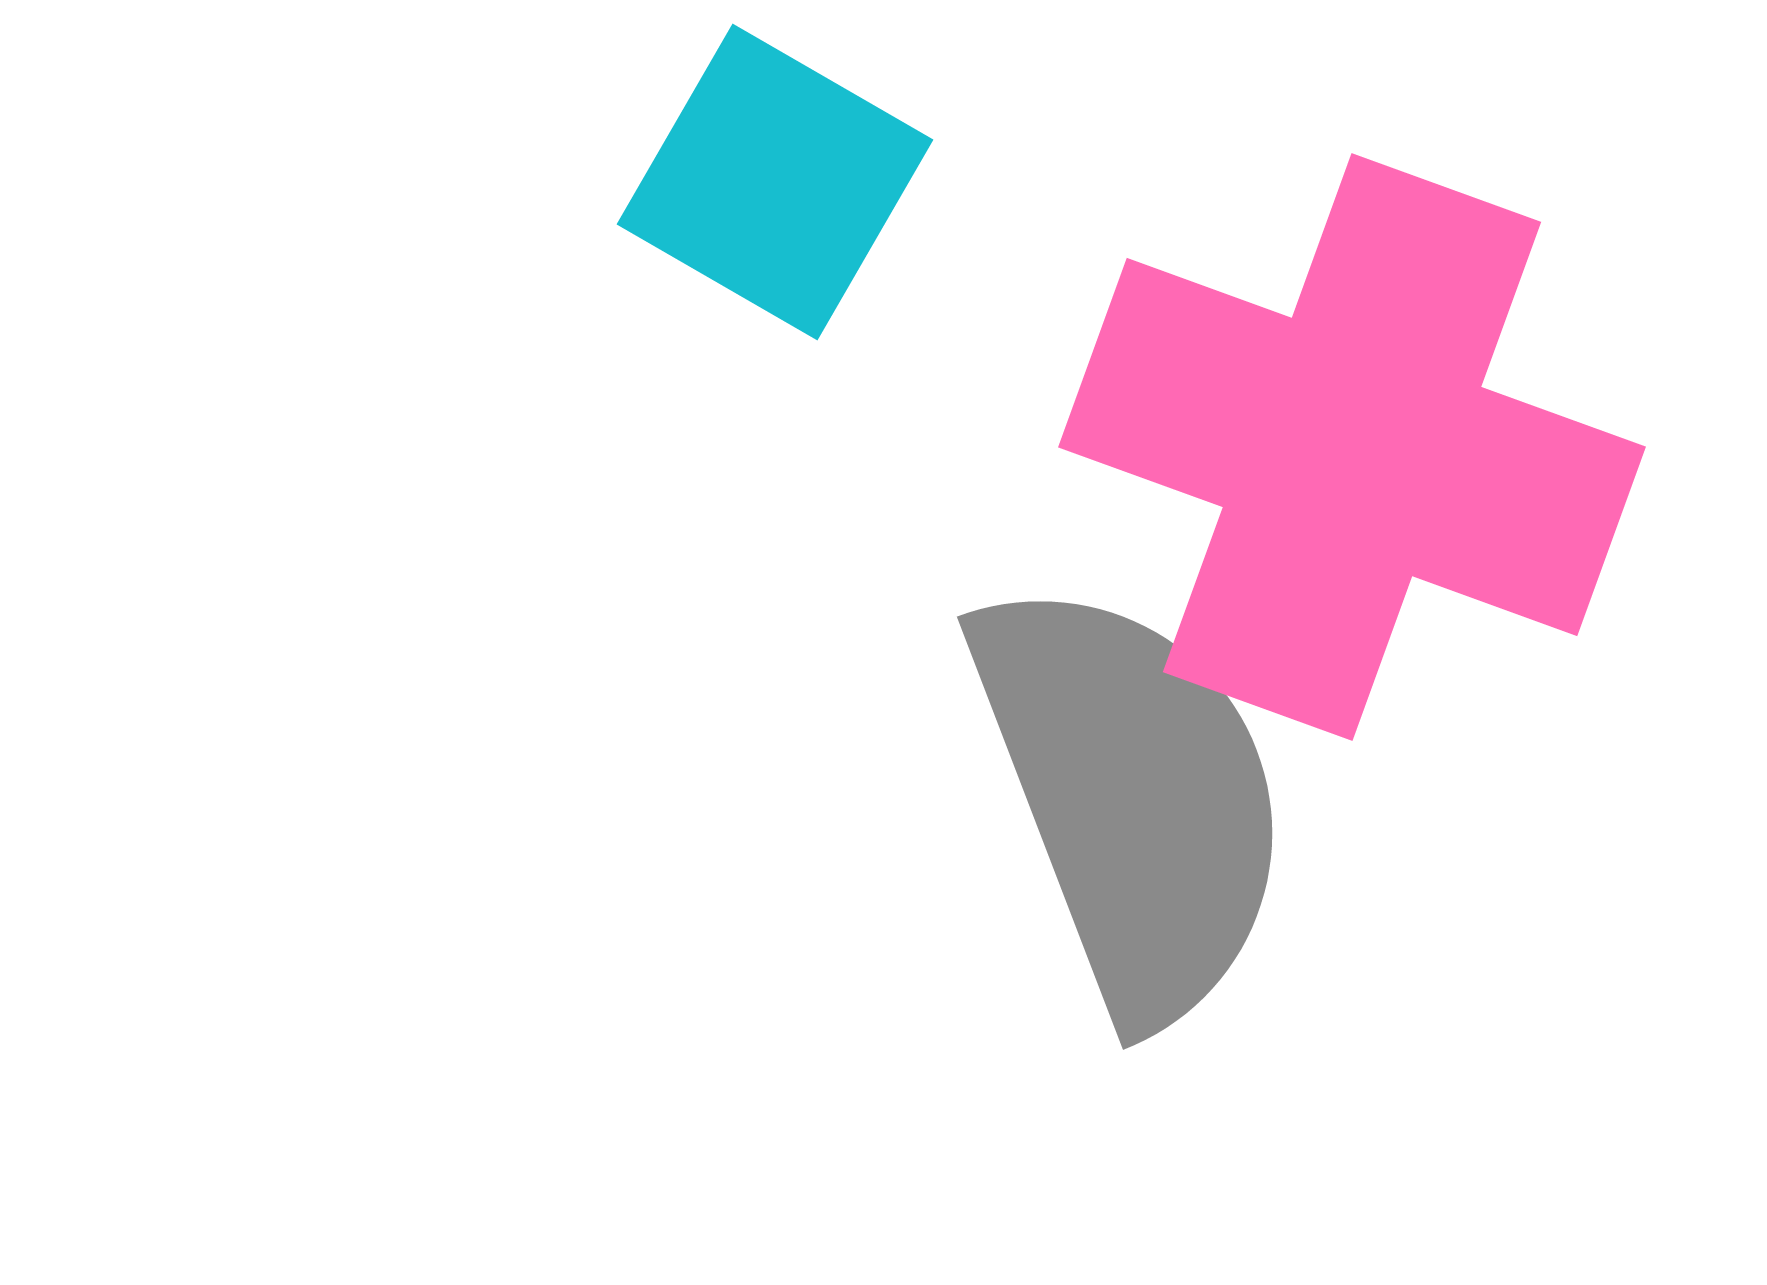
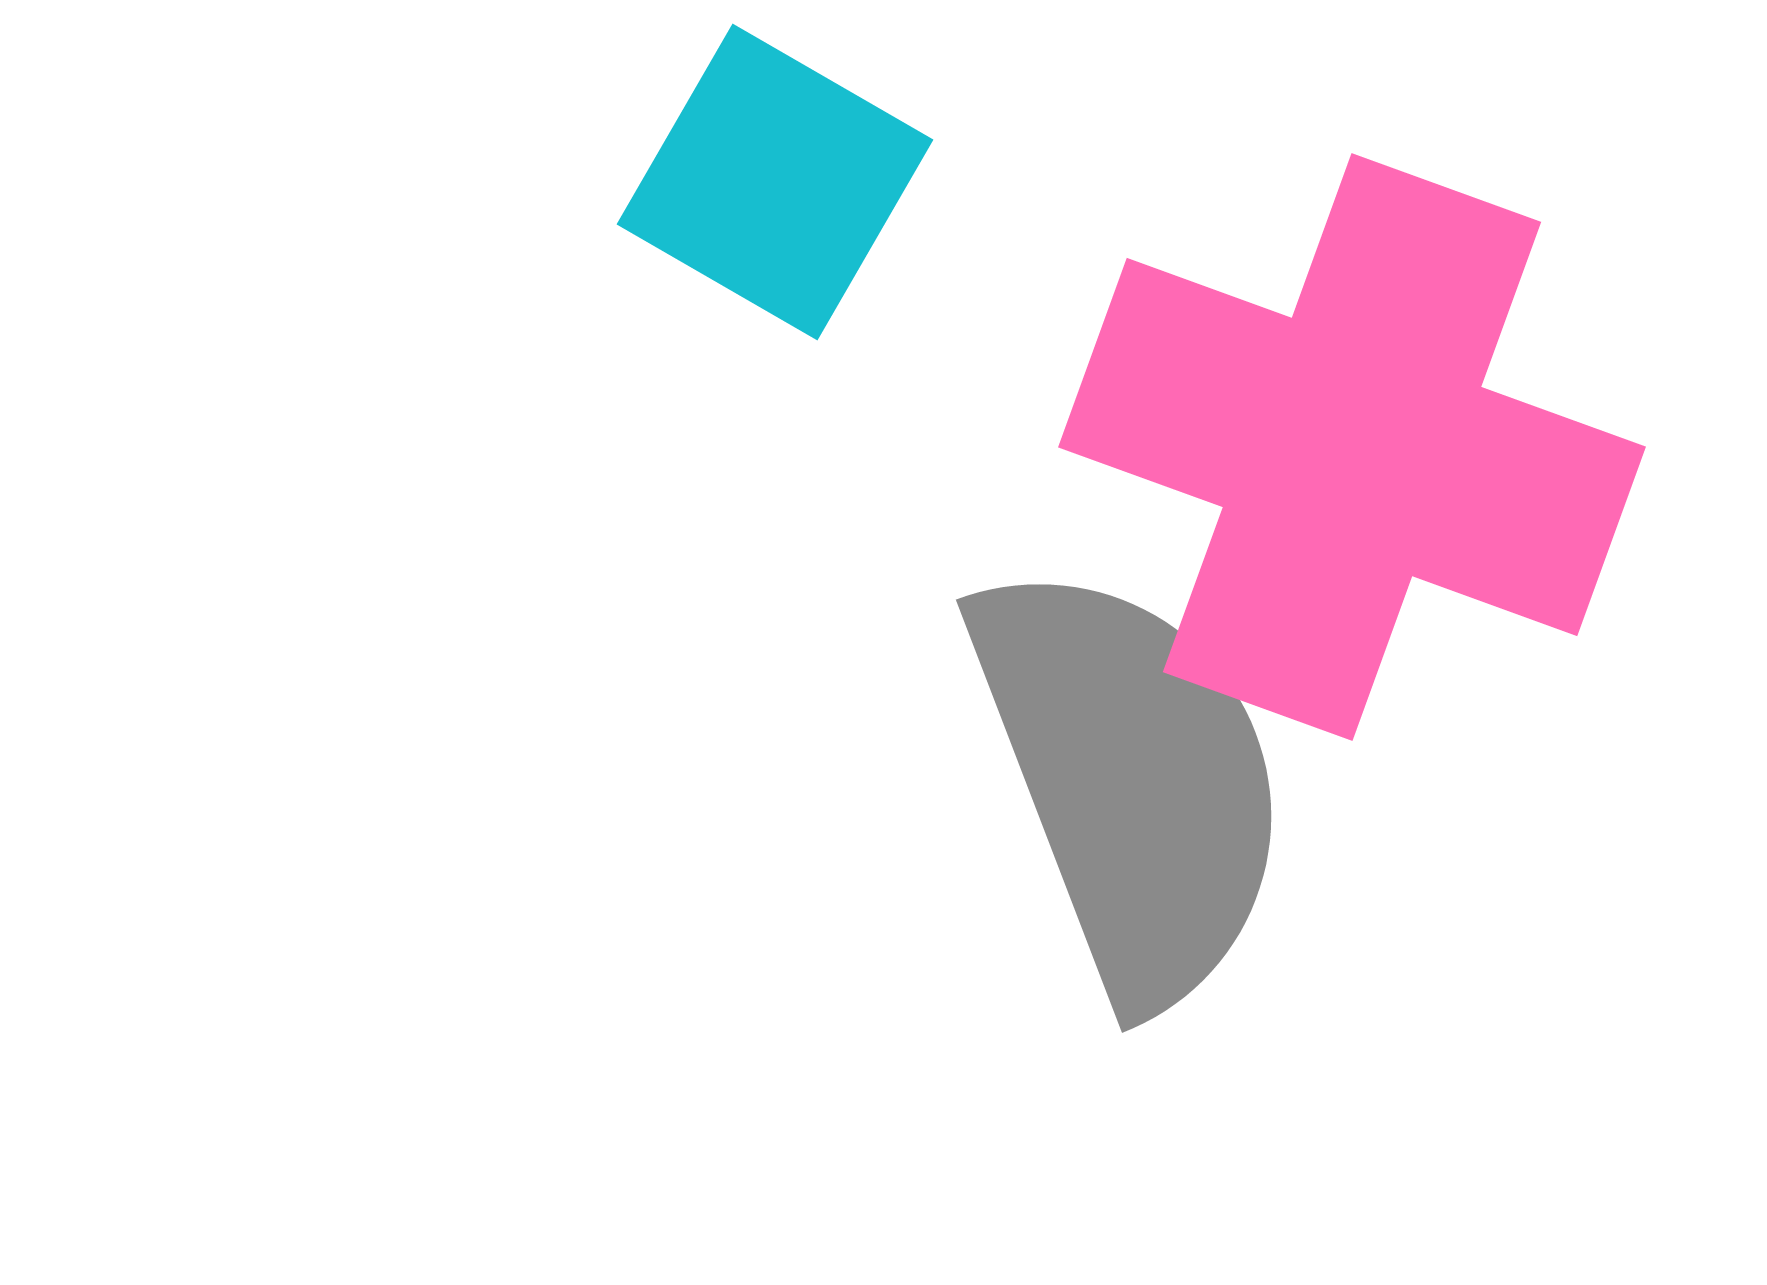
gray semicircle: moved 1 px left, 17 px up
